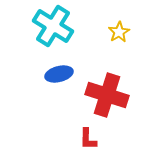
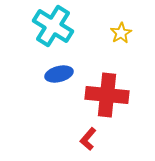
yellow star: moved 2 px right, 1 px down
red cross: rotated 12 degrees counterclockwise
red L-shape: rotated 40 degrees clockwise
